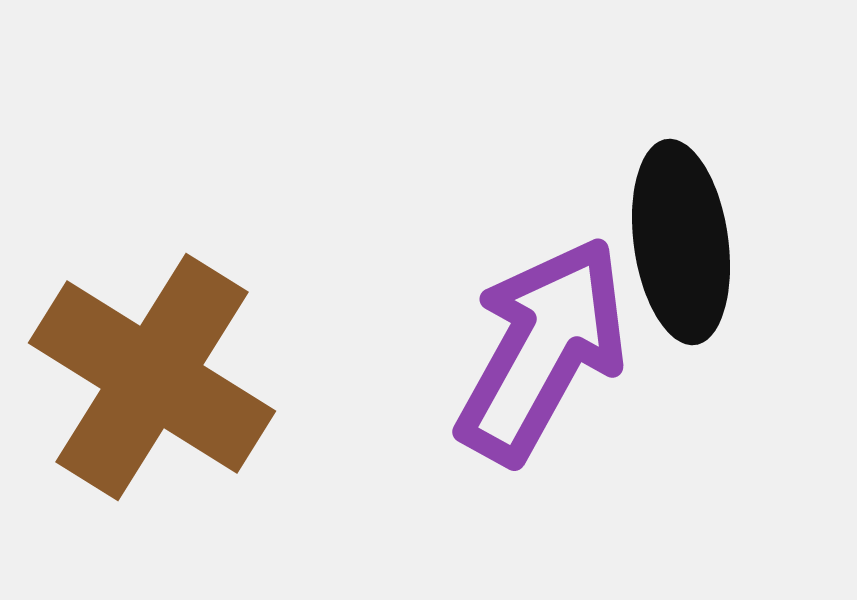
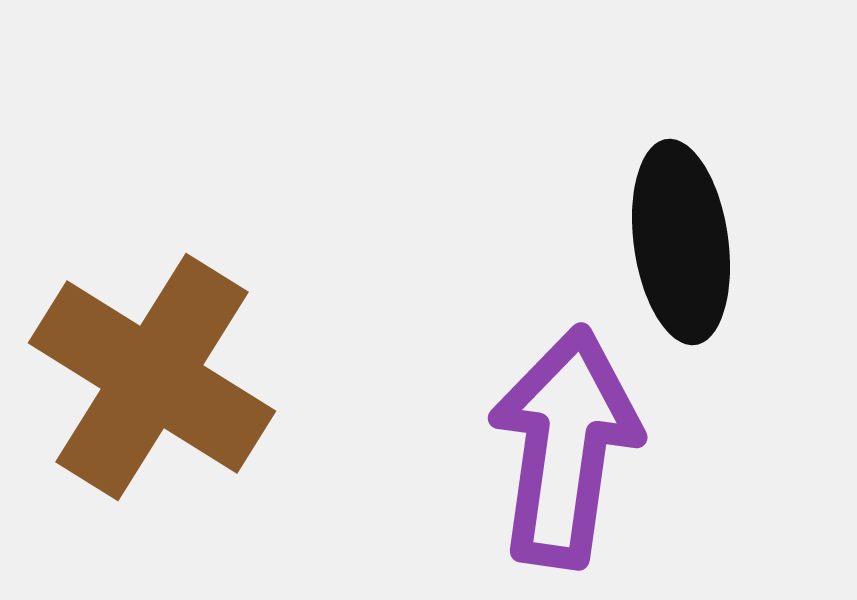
purple arrow: moved 23 px right, 97 px down; rotated 21 degrees counterclockwise
